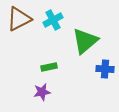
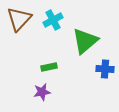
brown triangle: rotated 20 degrees counterclockwise
